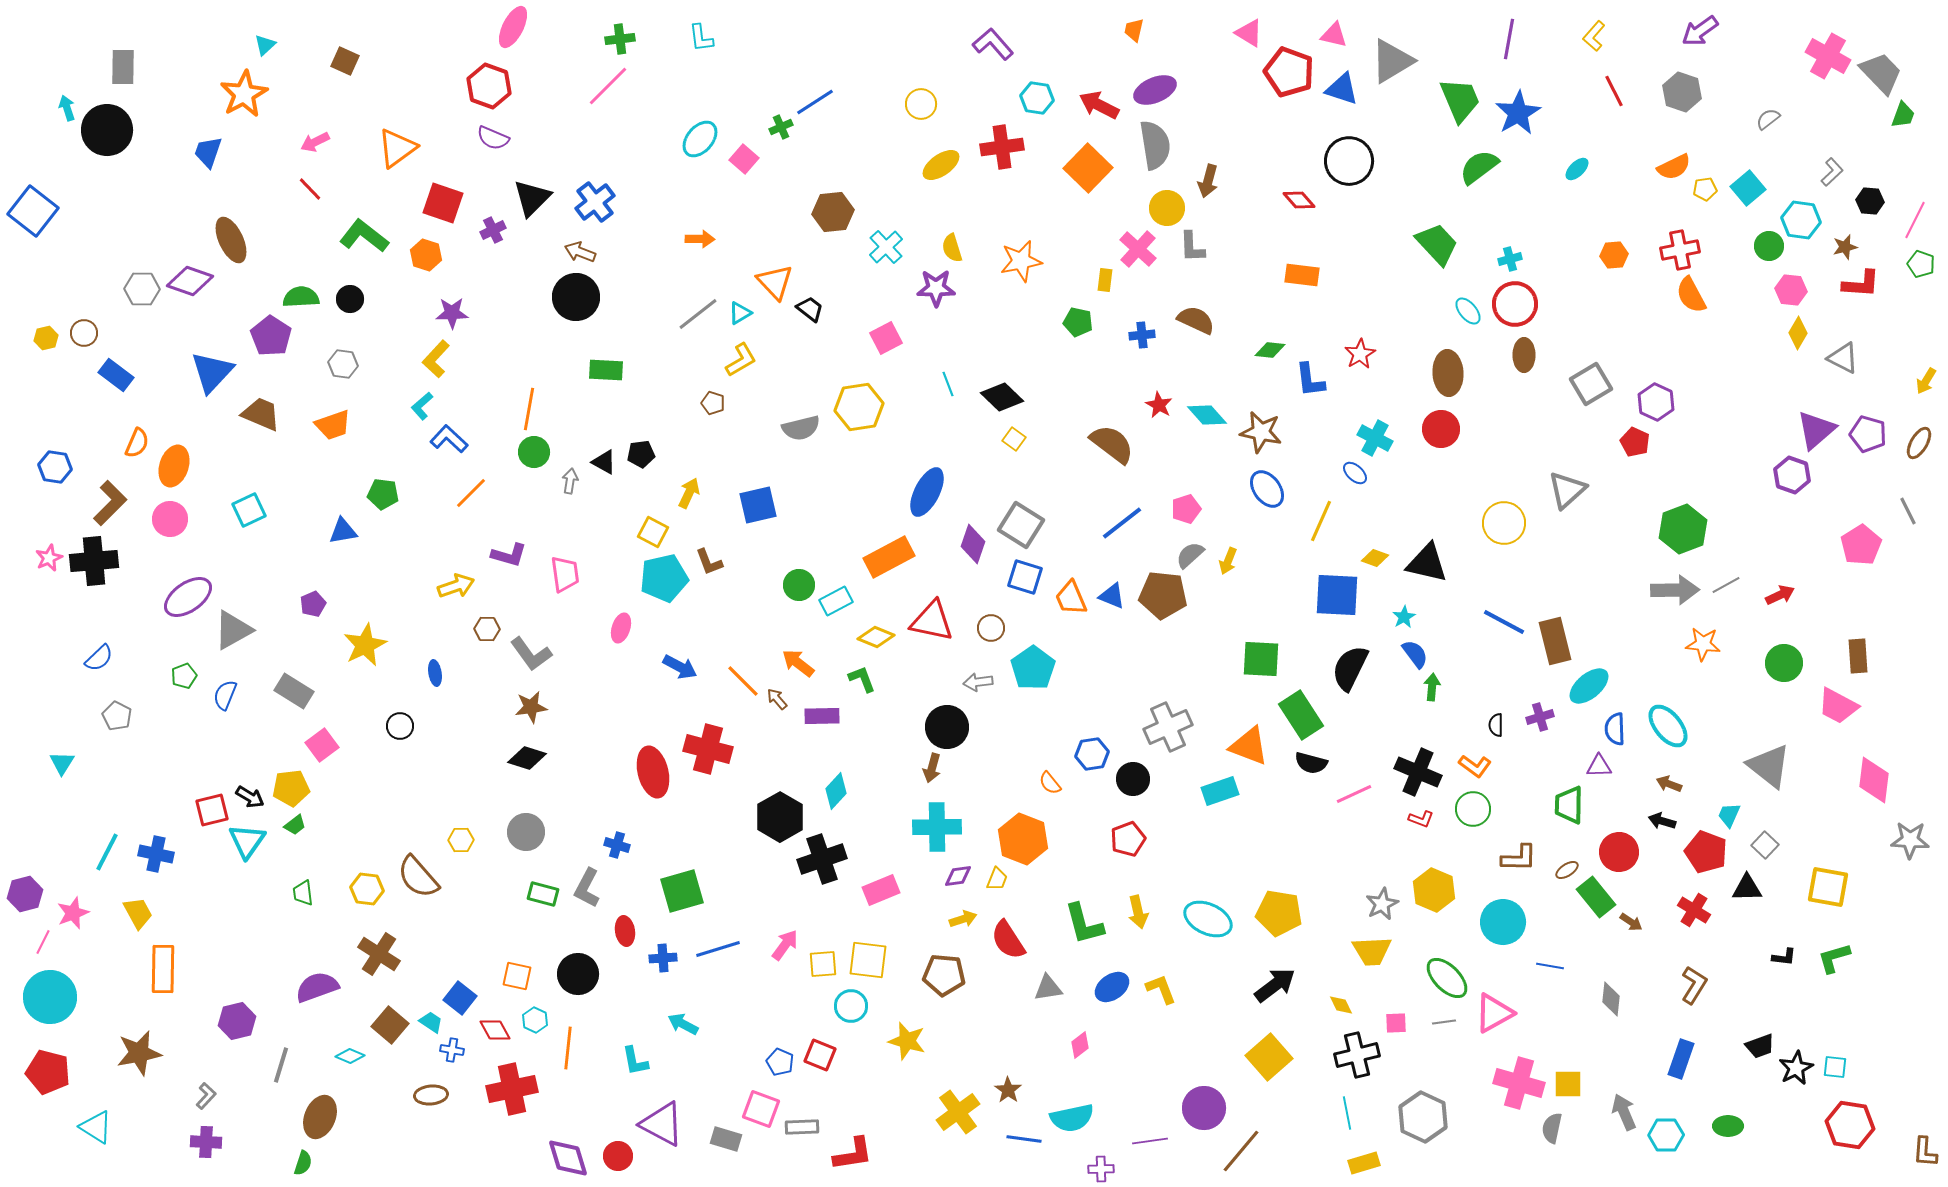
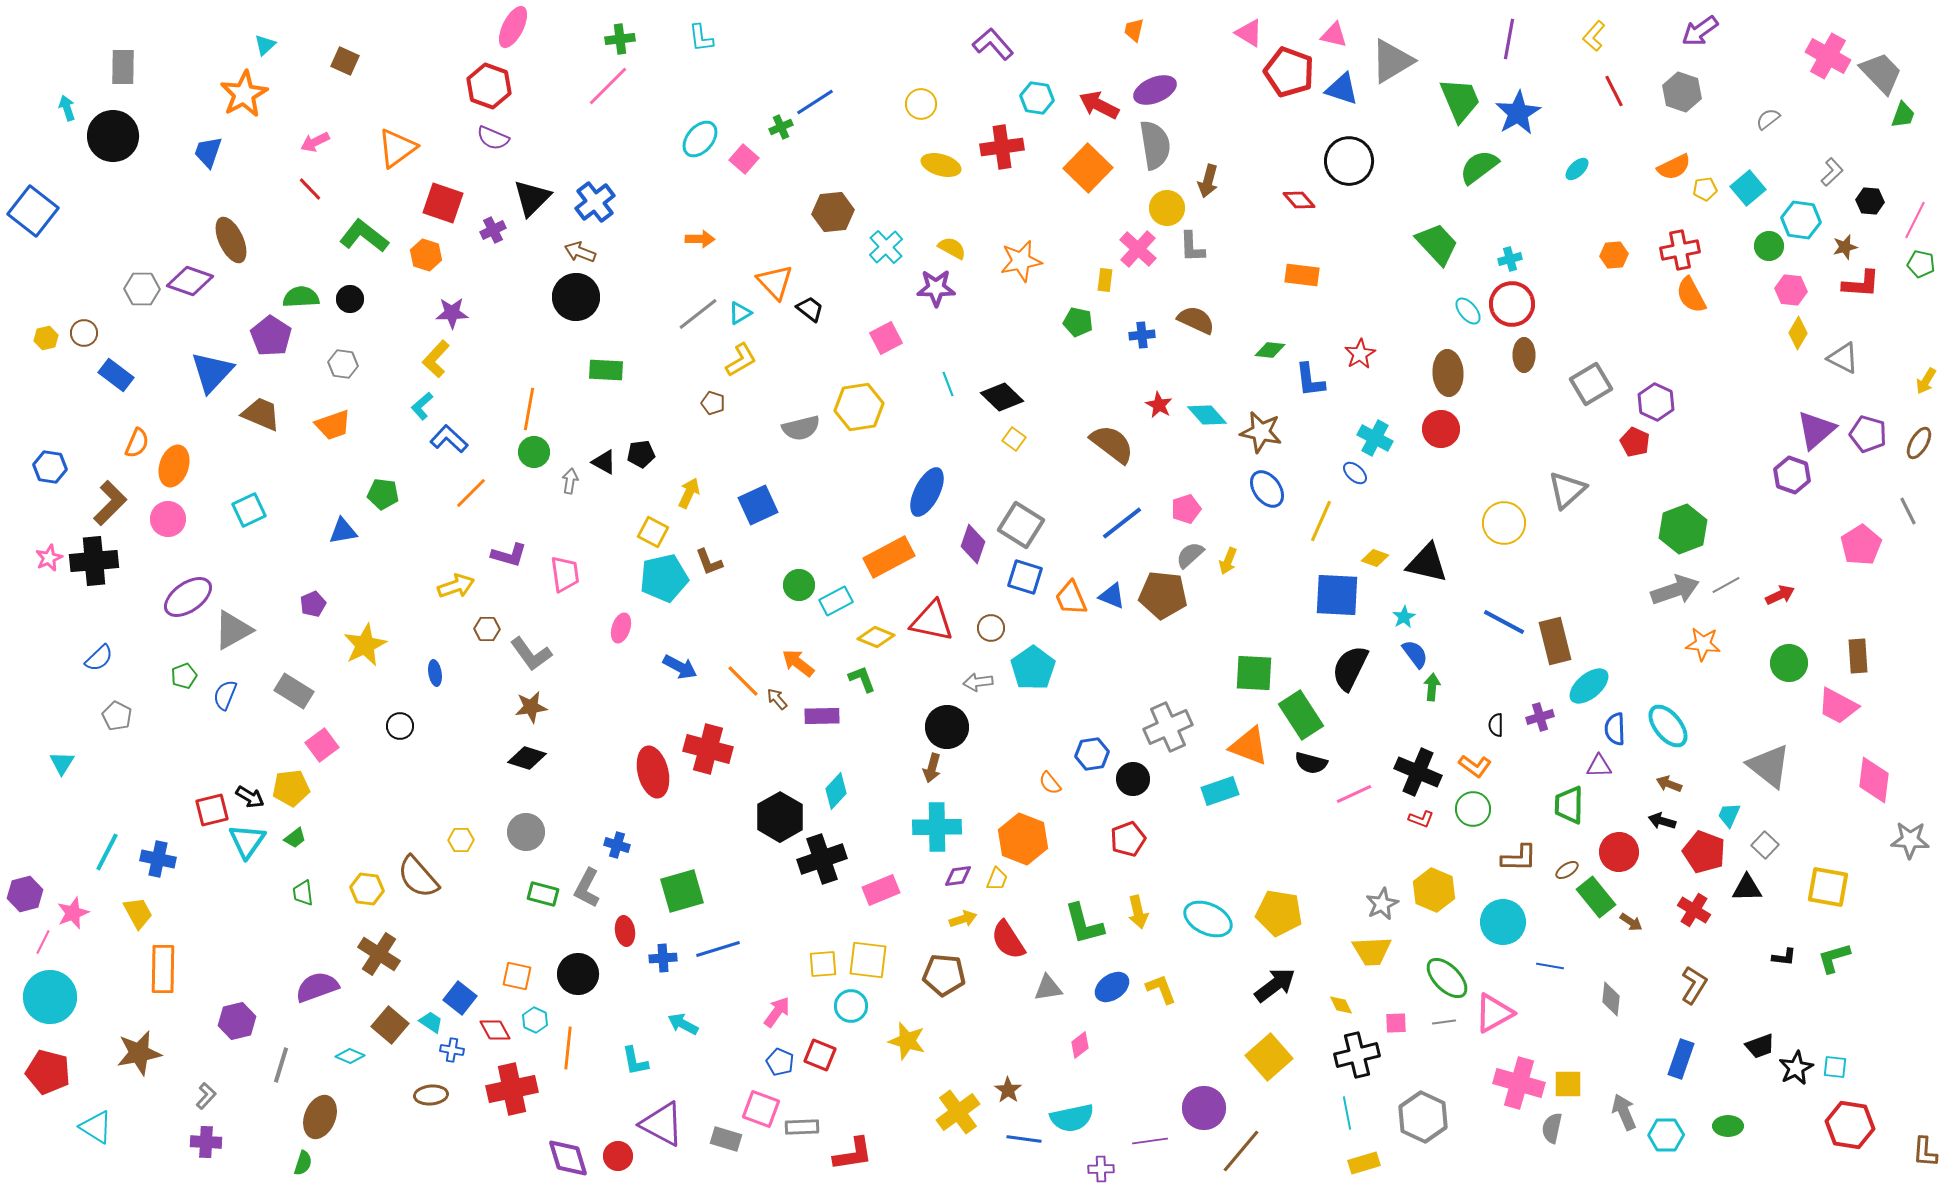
black circle at (107, 130): moved 6 px right, 6 px down
yellow ellipse at (941, 165): rotated 51 degrees clockwise
yellow semicircle at (952, 248): rotated 136 degrees clockwise
green pentagon at (1921, 264): rotated 8 degrees counterclockwise
red circle at (1515, 304): moved 3 px left
blue hexagon at (55, 467): moved 5 px left
blue square at (758, 505): rotated 12 degrees counterclockwise
pink circle at (170, 519): moved 2 px left
gray arrow at (1675, 590): rotated 18 degrees counterclockwise
green square at (1261, 659): moved 7 px left, 14 px down
green circle at (1784, 663): moved 5 px right
green trapezoid at (295, 825): moved 13 px down
red pentagon at (1706, 852): moved 2 px left
blue cross at (156, 854): moved 2 px right, 5 px down
pink arrow at (785, 945): moved 8 px left, 67 px down
